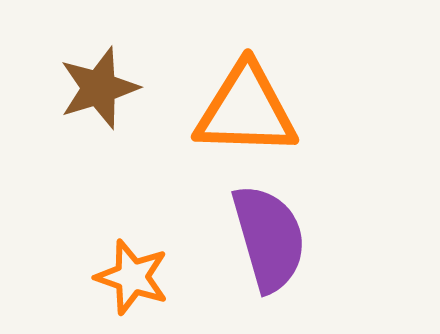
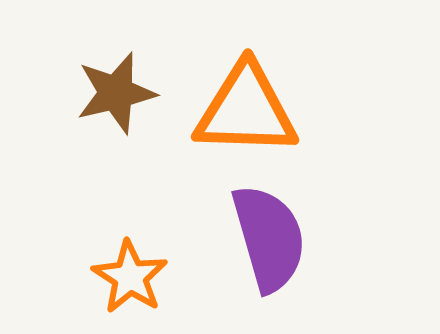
brown star: moved 17 px right, 5 px down; rotated 4 degrees clockwise
orange star: moved 2 px left; rotated 14 degrees clockwise
